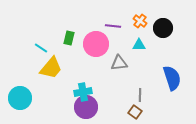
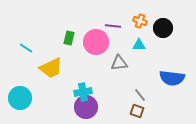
orange cross: rotated 16 degrees counterclockwise
pink circle: moved 2 px up
cyan line: moved 15 px left
yellow trapezoid: rotated 25 degrees clockwise
blue semicircle: rotated 115 degrees clockwise
gray line: rotated 40 degrees counterclockwise
brown square: moved 2 px right, 1 px up; rotated 16 degrees counterclockwise
